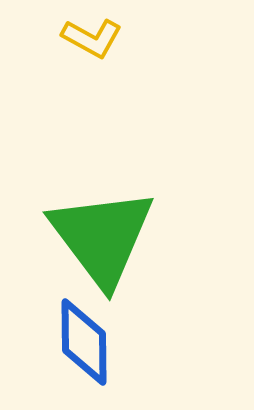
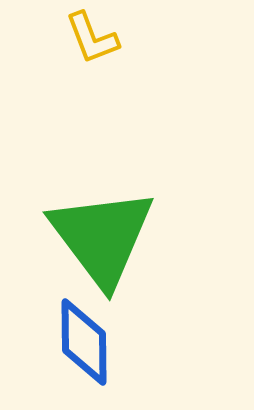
yellow L-shape: rotated 40 degrees clockwise
